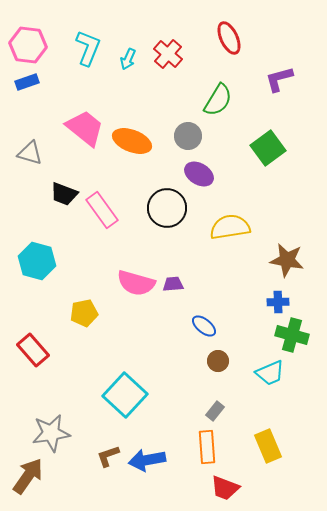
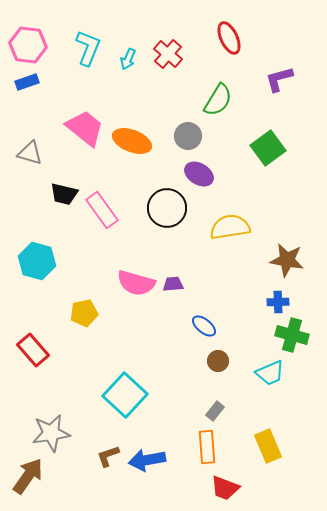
black trapezoid: rotated 8 degrees counterclockwise
